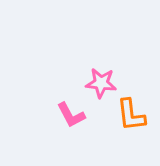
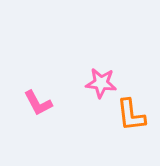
pink L-shape: moved 33 px left, 12 px up
